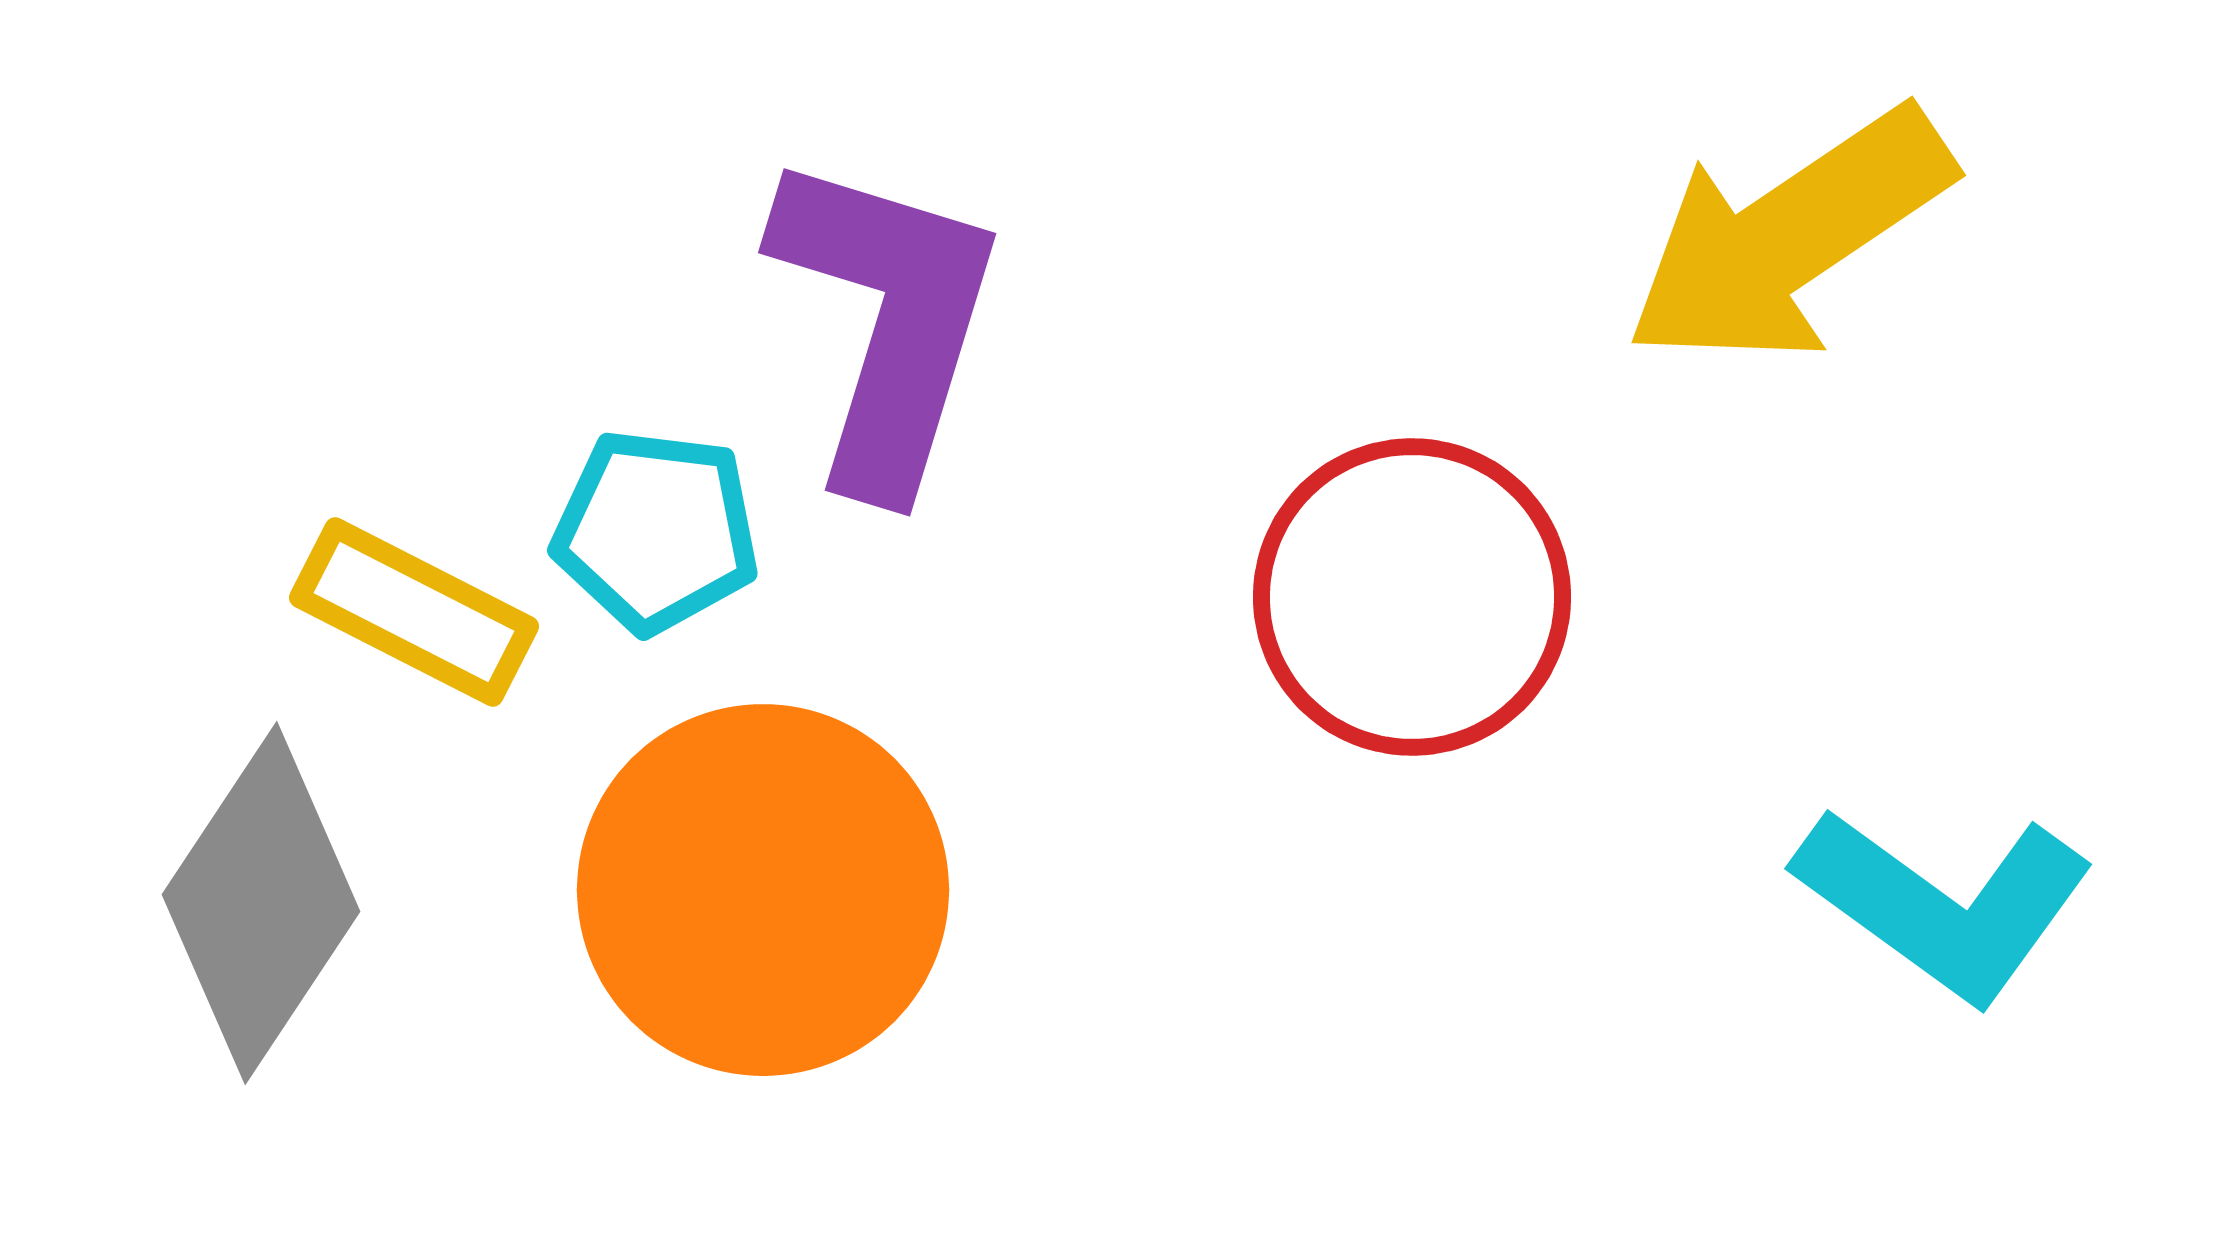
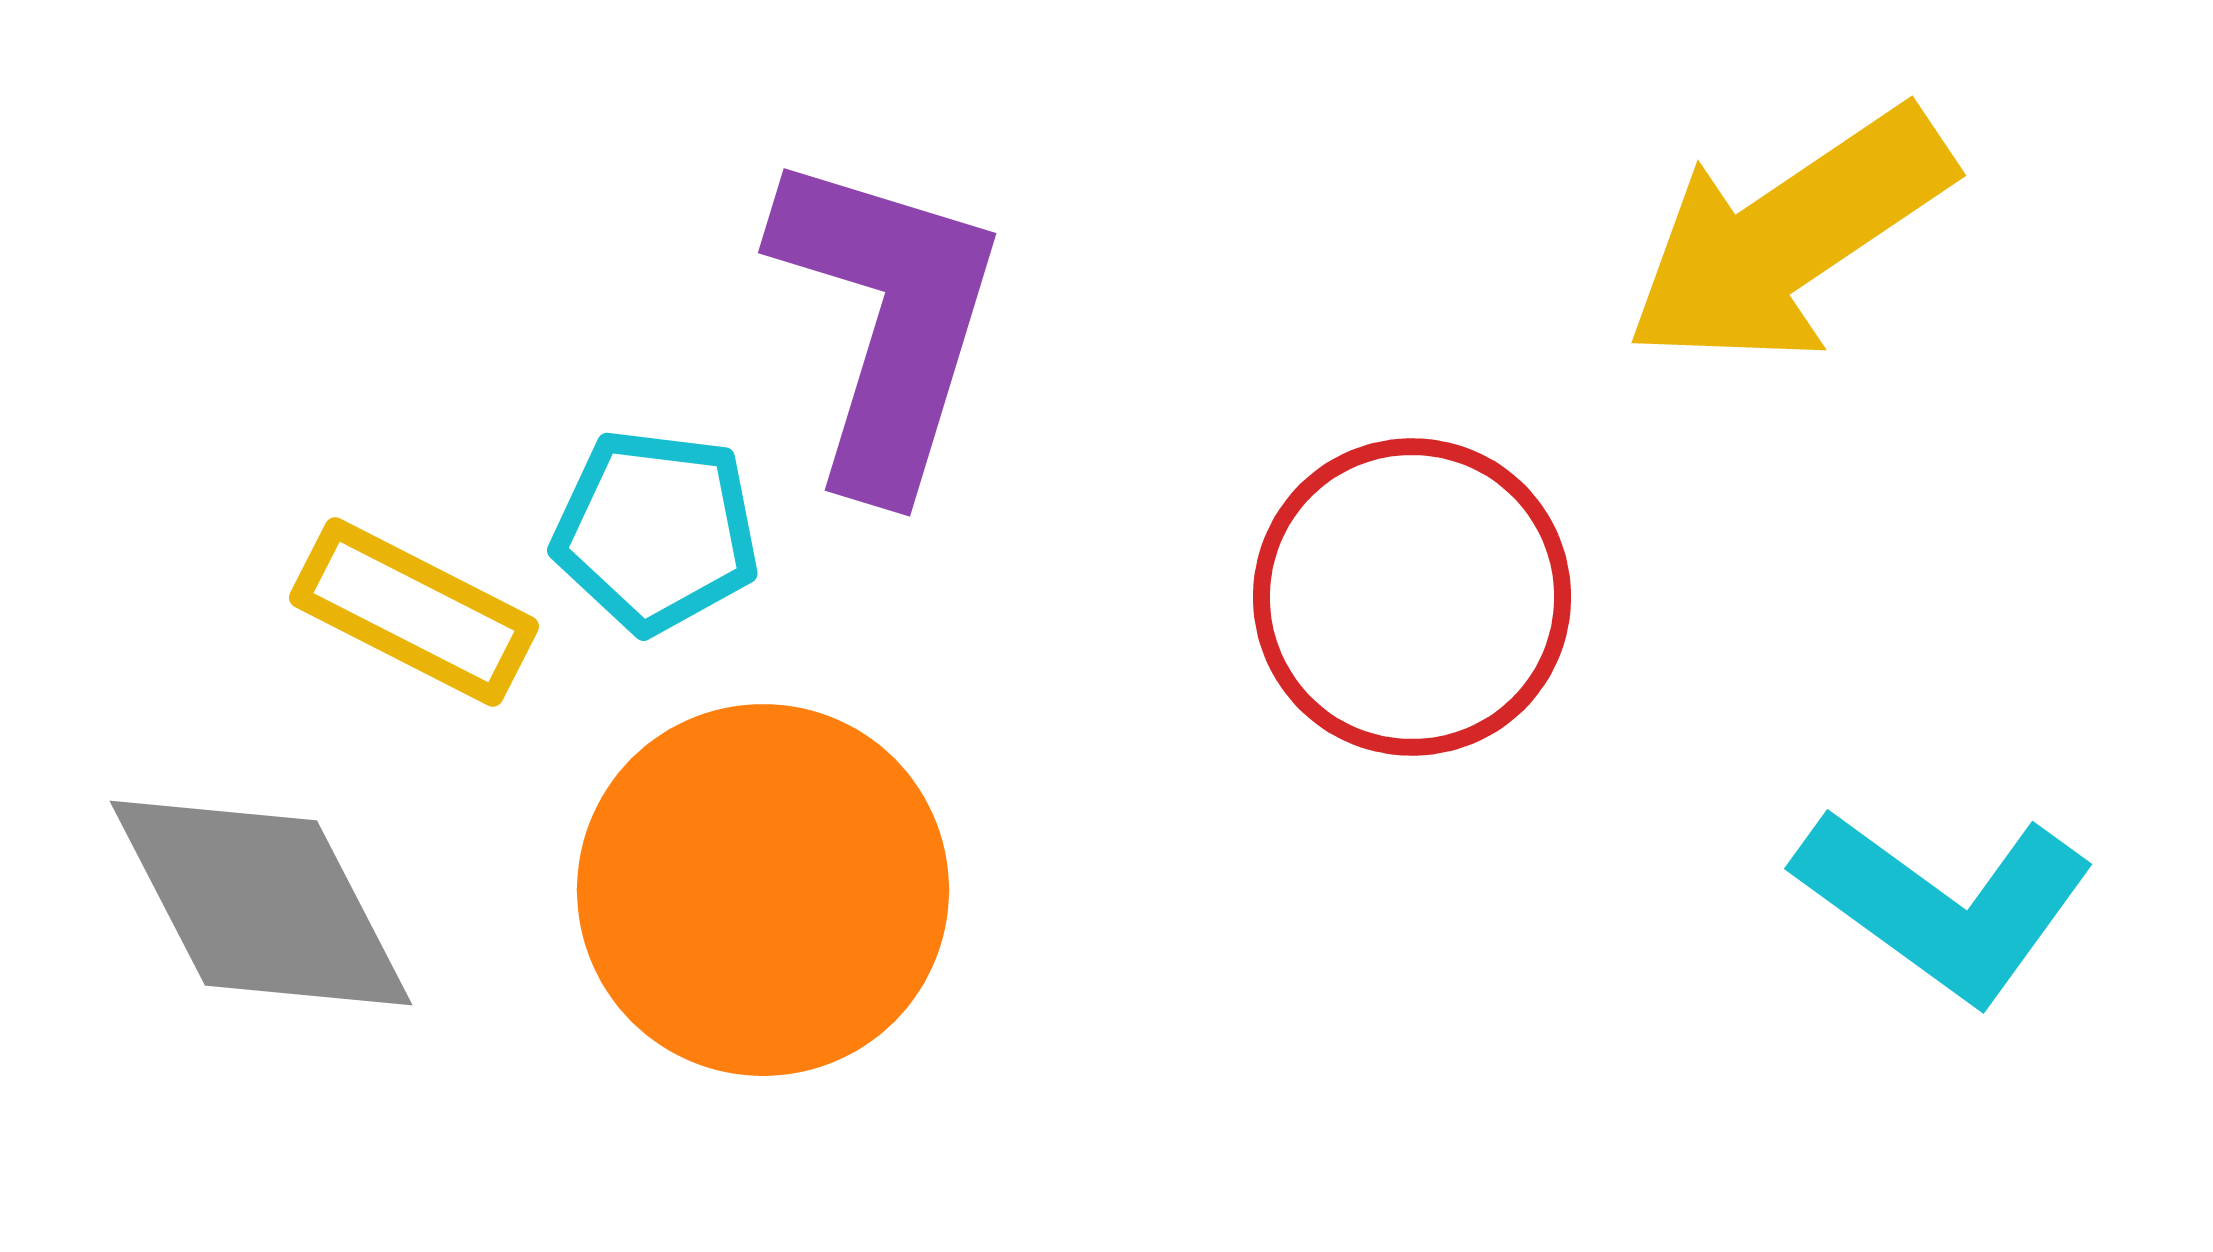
gray diamond: rotated 61 degrees counterclockwise
